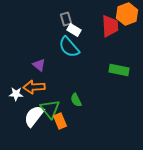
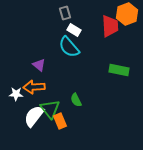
gray rectangle: moved 1 px left, 6 px up
